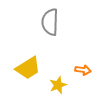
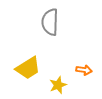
orange arrow: moved 1 px right
